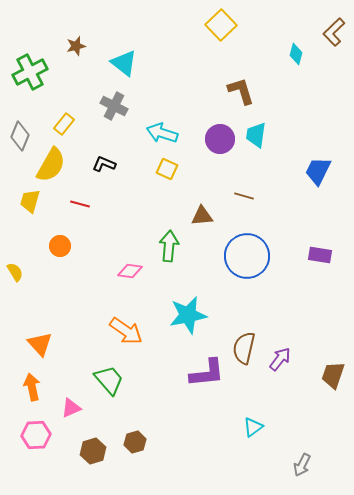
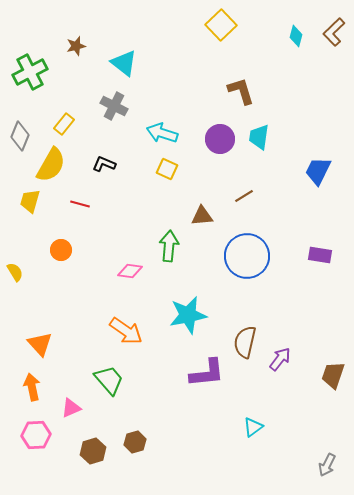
cyan diamond at (296, 54): moved 18 px up
cyan trapezoid at (256, 135): moved 3 px right, 2 px down
brown line at (244, 196): rotated 48 degrees counterclockwise
orange circle at (60, 246): moved 1 px right, 4 px down
brown semicircle at (244, 348): moved 1 px right, 6 px up
gray arrow at (302, 465): moved 25 px right
